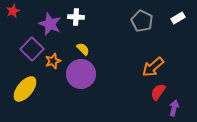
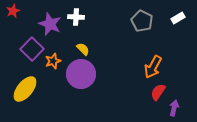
orange arrow: rotated 20 degrees counterclockwise
